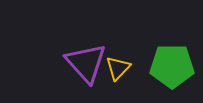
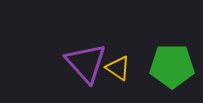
yellow triangle: rotated 40 degrees counterclockwise
